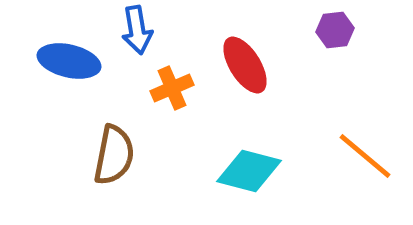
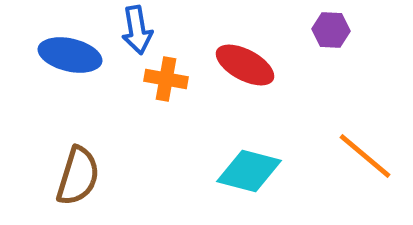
purple hexagon: moved 4 px left; rotated 9 degrees clockwise
blue ellipse: moved 1 px right, 6 px up
red ellipse: rotated 30 degrees counterclockwise
orange cross: moved 6 px left, 9 px up; rotated 33 degrees clockwise
brown semicircle: moved 36 px left, 21 px down; rotated 6 degrees clockwise
